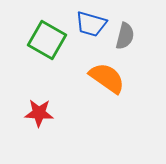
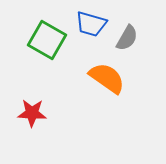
gray semicircle: moved 2 px right, 2 px down; rotated 16 degrees clockwise
red star: moved 7 px left
